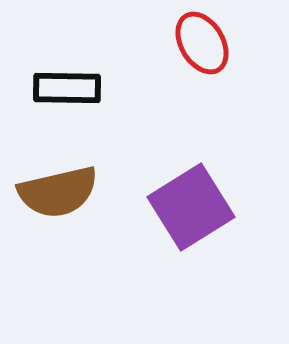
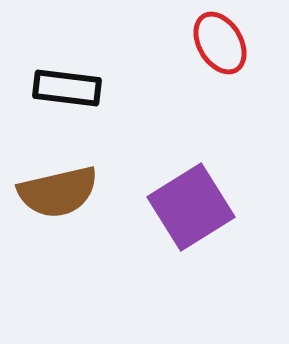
red ellipse: moved 18 px right
black rectangle: rotated 6 degrees clockwise
